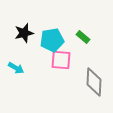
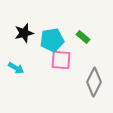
gray diamond: rotated 24 degrees clockwise
